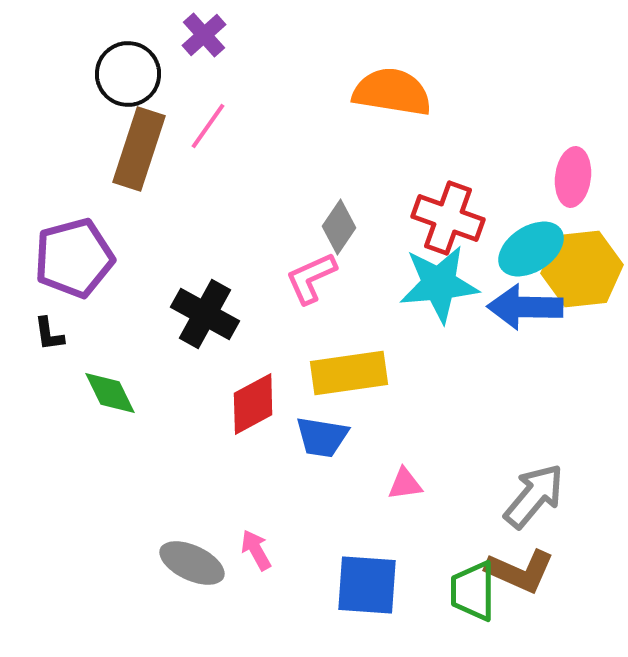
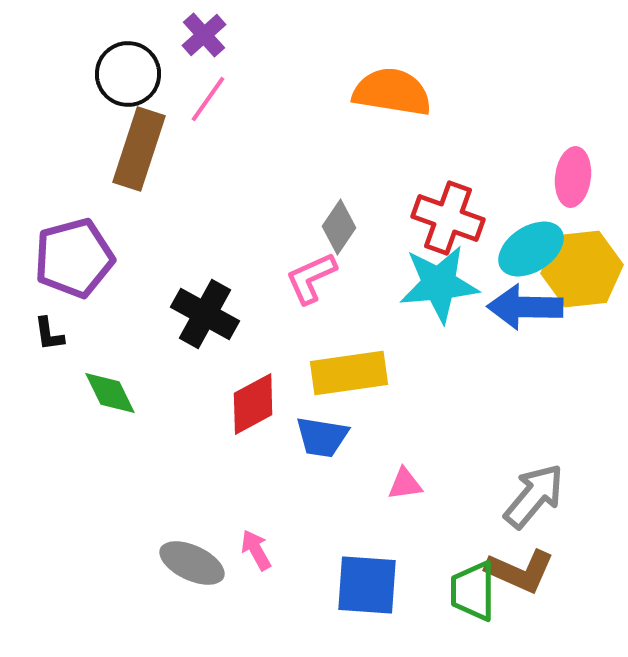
pink line: moved 27 px up
